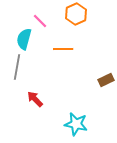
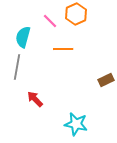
pink line: moved 10 px right
cyan semicircle: moved 1 px left, 2 px up
